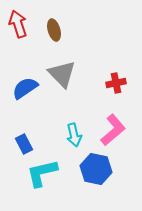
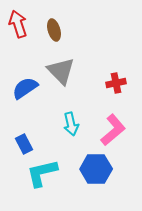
gray triangle: moved 1 px left, 3 px up
cyan arrow: moved 3 px left, 11 px up
blue hexagon: rotated 12 degrees counterclockwise
